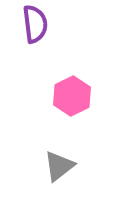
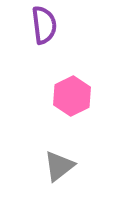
purple semicircle: moved 9 px right, 1 px down
